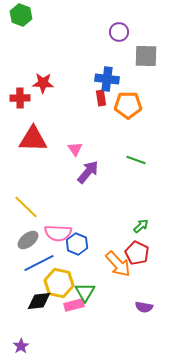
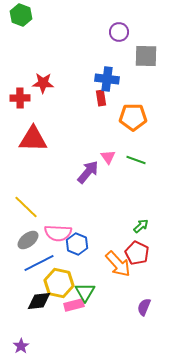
orange pentagon: moved 5 px right, 12 px down
pink triangle: moved 33 px right, 8 px down
purple semicircle: rotated 102 degrees clockwise
